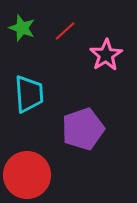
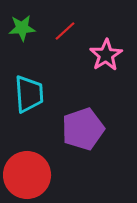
green star: rotated 24 degrees counterclockwise
